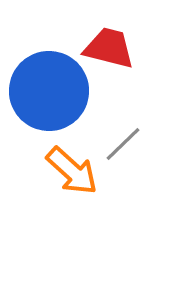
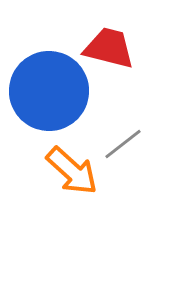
gray line: rotated 6 degrees clockwise
